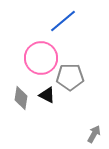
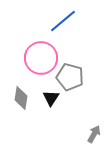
gray pentagon: rotated 16 degrees clockwise
black triangle: moved 4 px right, 3 px down; rotated 36 degrees clockwise
